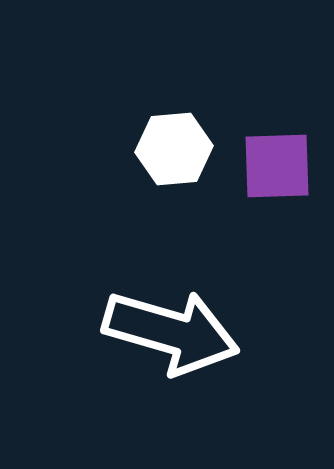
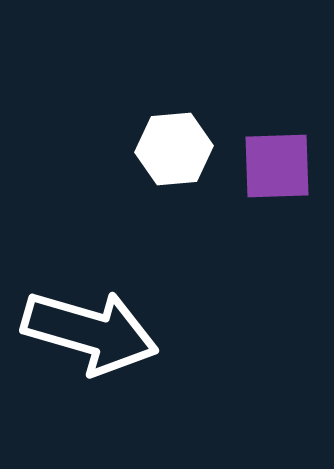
white arrow: moved 81 px left
